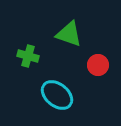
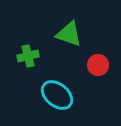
green cross: rotated 30 degrees counterclockwise
